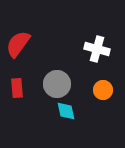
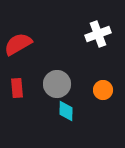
red semicircle: rotated 24 degrees clockwise
white cross: moved 1 px right, 15 px up; rotated 35 degrees counterclockwise
cyan diamond: rotated 15 degrees clockwise
